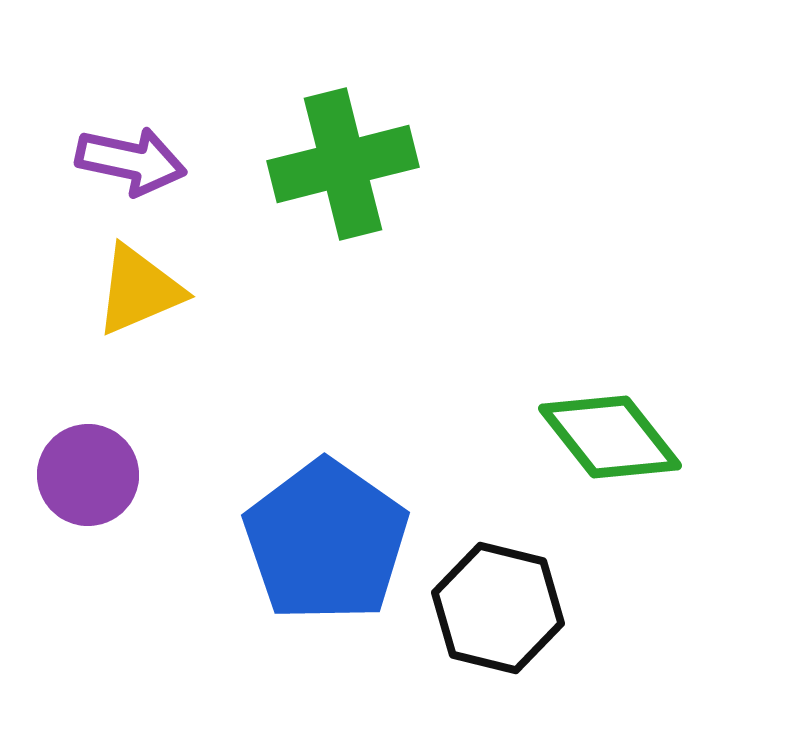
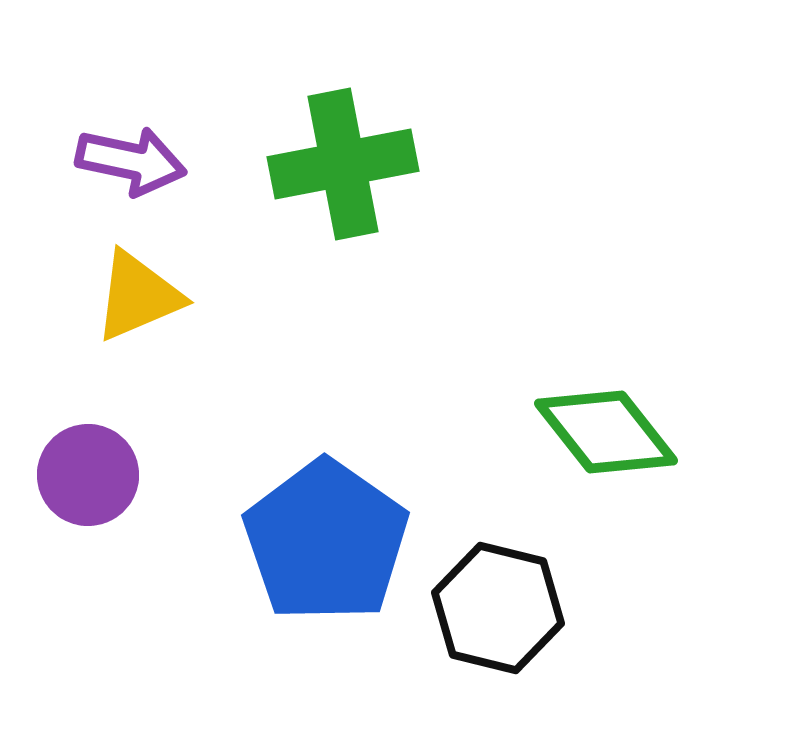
green cross: rotated 3 degrees clockwise
yellow triangle: moved 1 px left, 6 px down
green diamond: moved 4 px left, 5 px up
